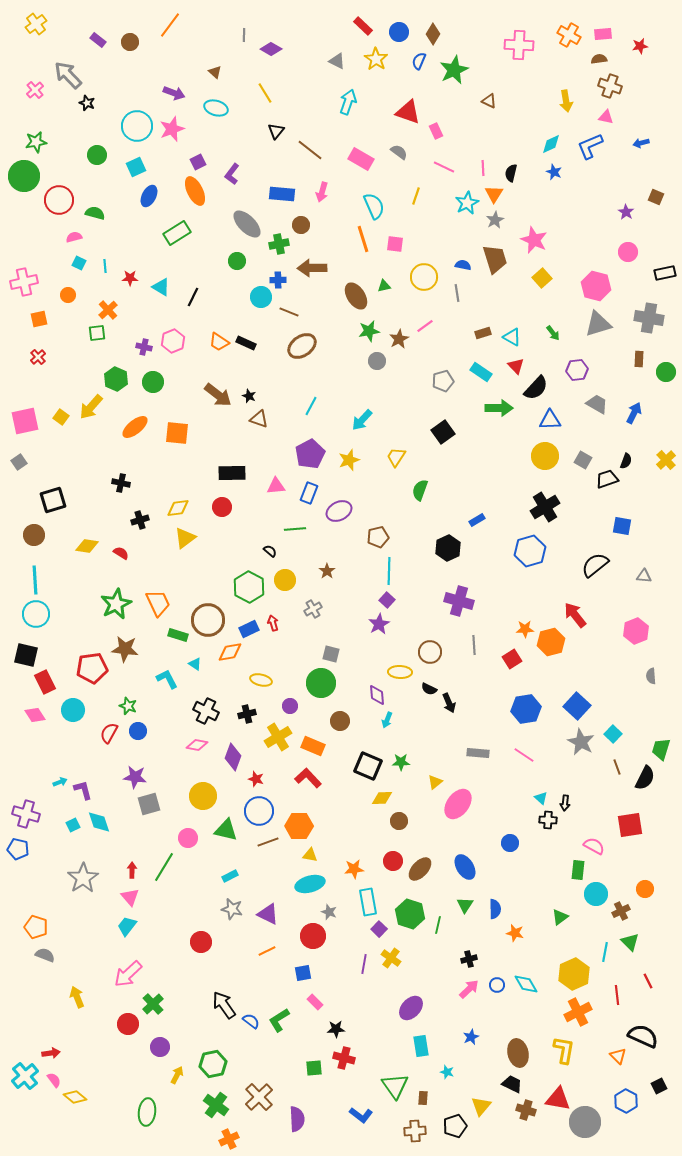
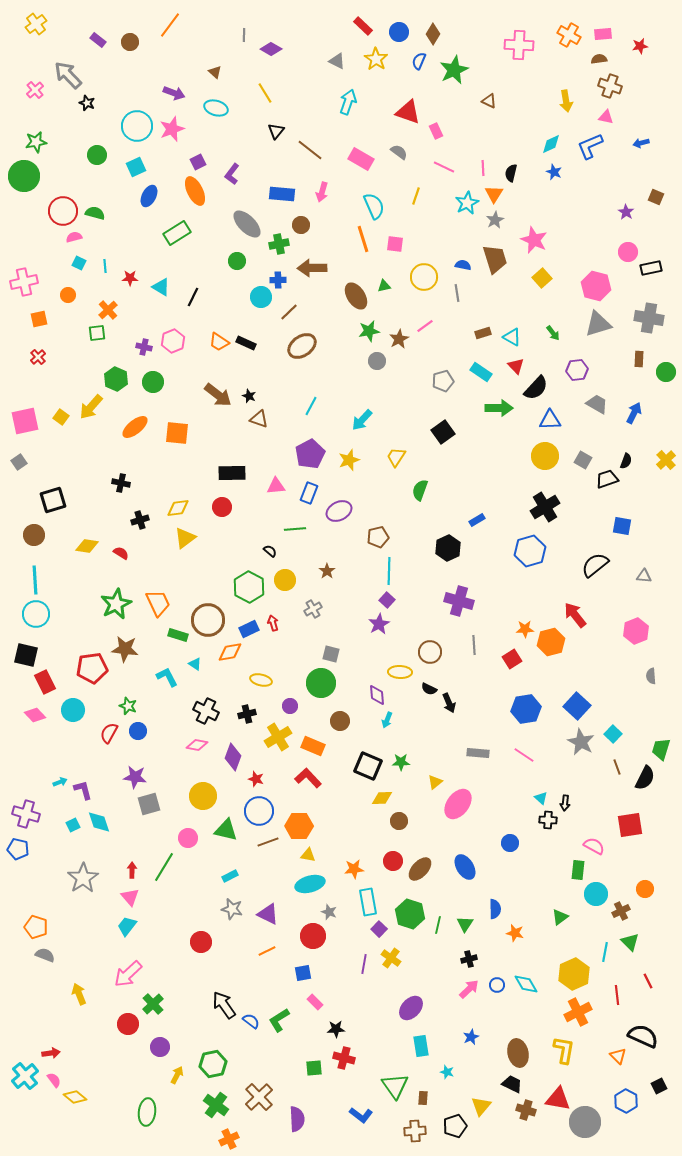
red circle at (59, 200): moved 4 px right, 11 px down
black rectangle at (665, 273): moved 14 px left, 5 px up
brown line at (289, 312): rotated 66 degrees counterclockwise
cyan L-shape at (167, 679): moved 2 px up
pink diamond at (35, 715): rotated 10 degrees counterclockwise
yellow triangle at (310, 855): moved 2 px left
green triangle at (465, 905): moved 19 px down
yellow arrow at (77, 997): moved 2 px right, 3 px up
